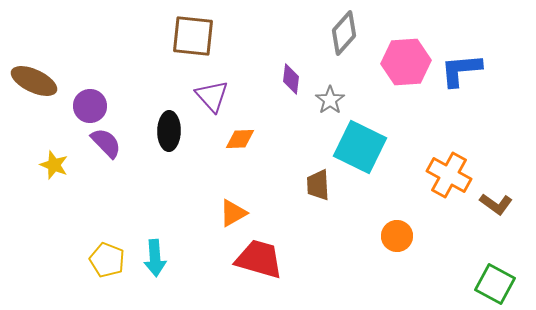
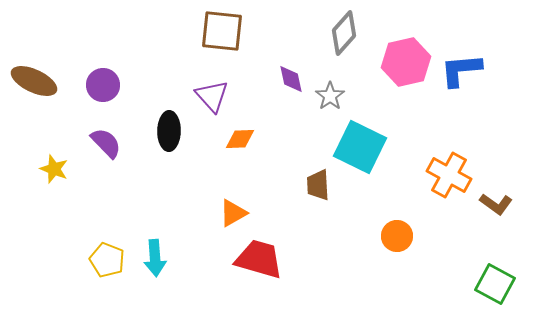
brown square: moved 29 px right, 5 px up
pink hexagon: rotated 9 degrees counterclockwise
purple diamond: rotated 20 degrees counterclockwise
gray star: moved 4 px up
purple circle: moved 13 px right, 21 px up
yellow star: moved 4 px down
